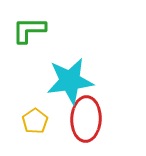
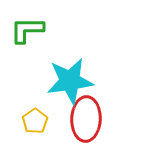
green L-shape: moved 2 px left
